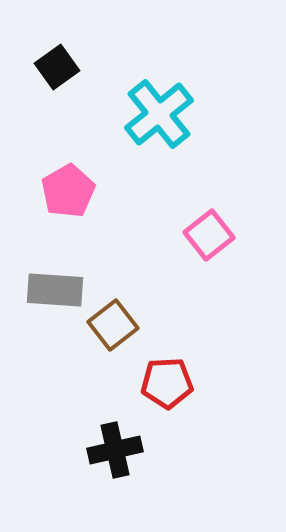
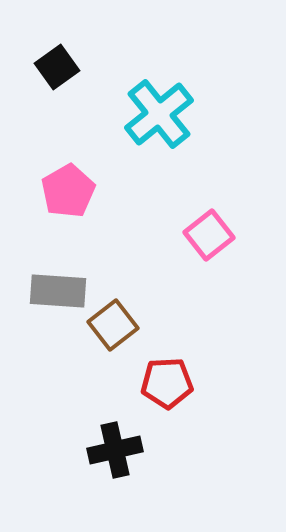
gray rectangle: moved 3 px right, 1 px down
